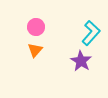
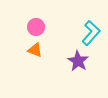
orange triangle: rotated 49 degrees counterclockwise
purple star: moved 3 px left
